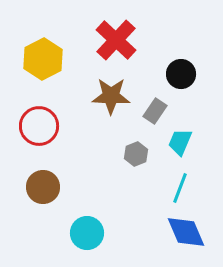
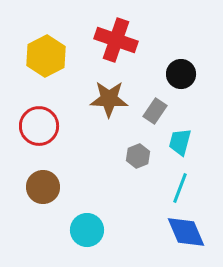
red cross: rotated 24 degrees counterclockwise
yellow hexagon: moved 3 px right, 3 px up
brown star: moved 2 px left, 3 px down
cyan trapezoid: rotated 8 degrees counterclockwise
gray hexagon: moved 2 px right, 2 px down
cyan circle: moved 3 px up
